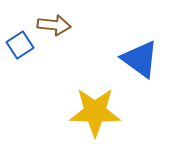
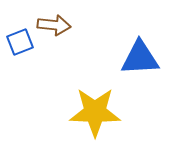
blue square: moved 3 px up; rotated 12 degrees clockwise
blue triangle: moved 1 px up; rotated 39 degrees counterclockwise
